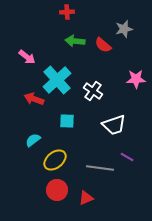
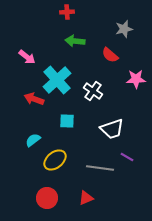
red semicircle: moved 7 px right, 10 px down
white trapezoid: moved 2 px left, 4 px down
red circle: moved 10 px left, 8 px down
